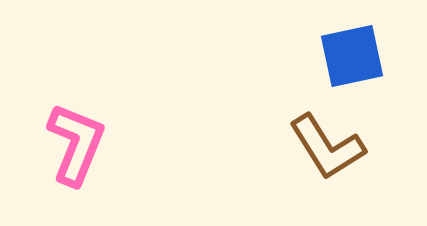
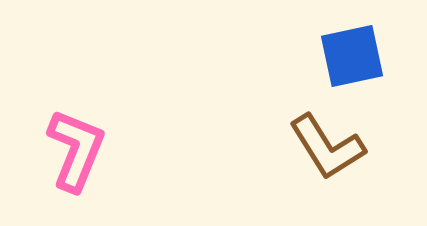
pink L-shape: moved 6 px down
